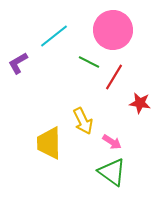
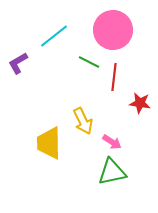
red line: rotated 24 degrees counterclockwise
green triangle: rotated 48 degrees counterclockwise
